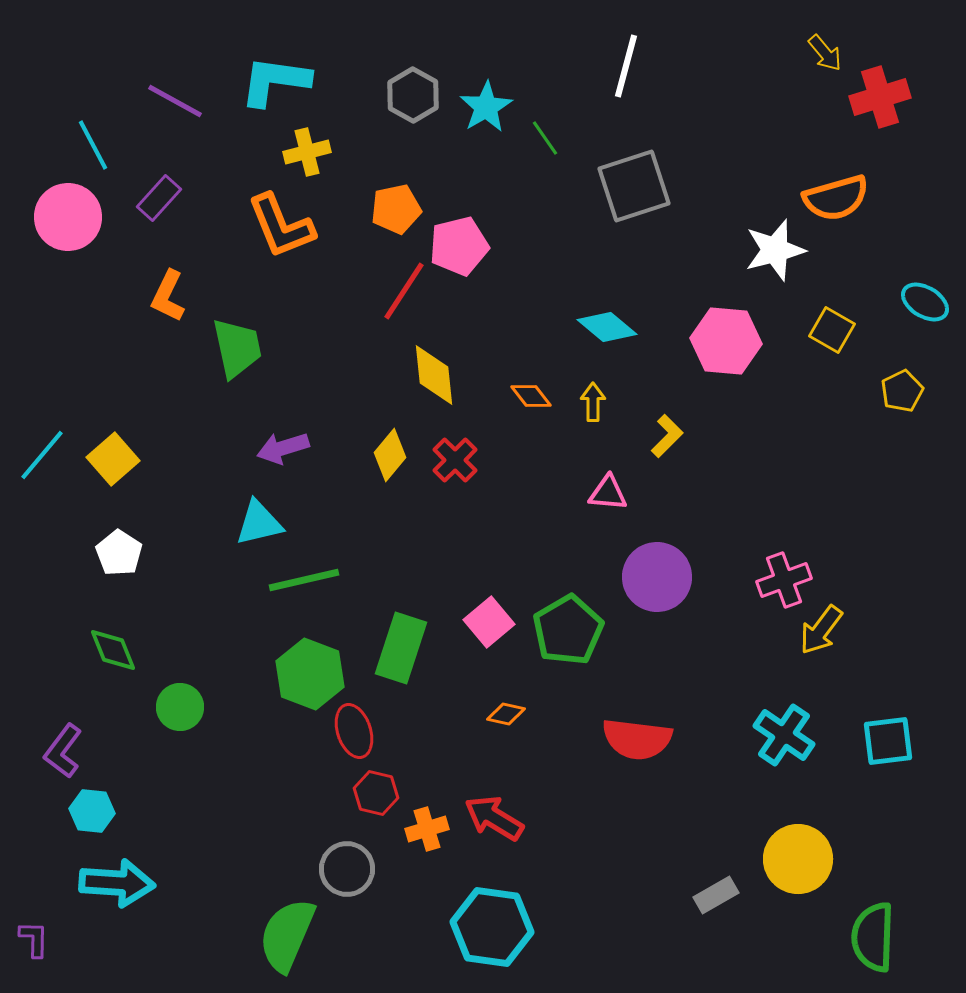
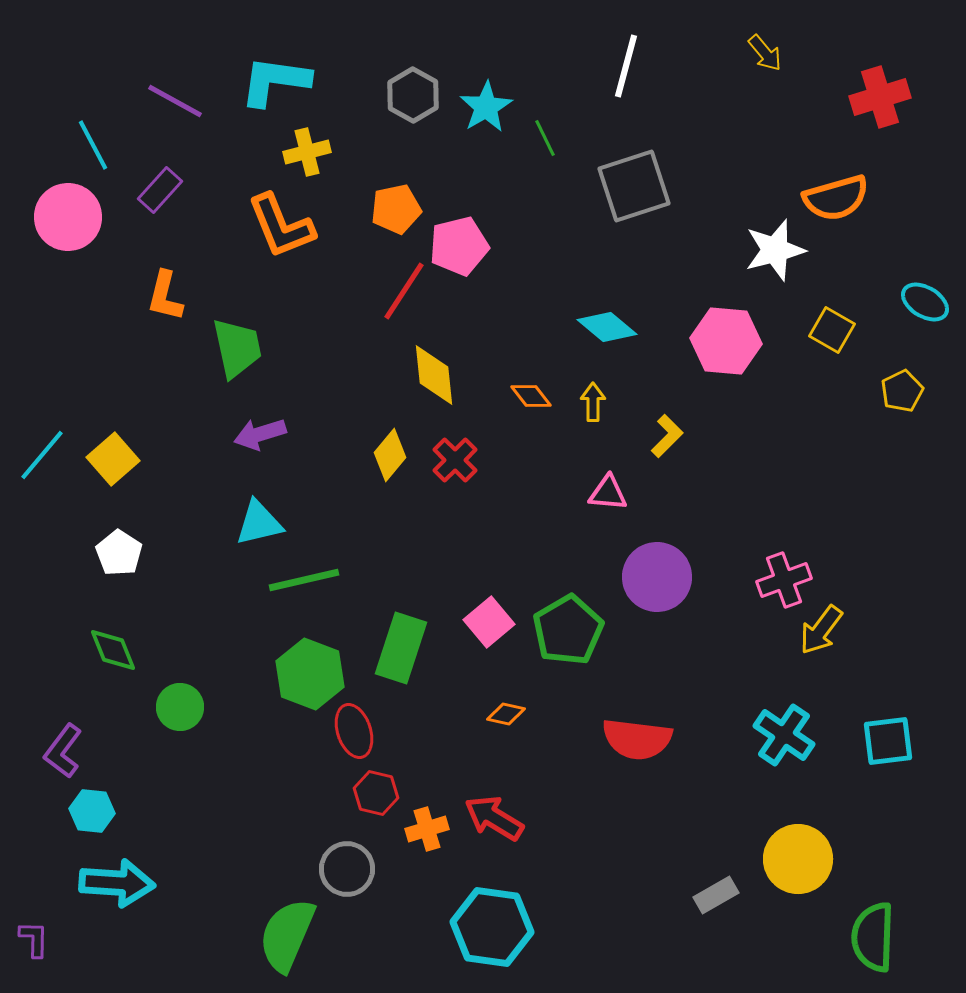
yellow arrow at (825, 53): moved 60 px left
green line at (545, 138): rotated 9 degrees clockwise
purple rectangle at (159, 198): moved 1 px right, 8 px up
orange L-shape at (168, 296): moved 3 px left; rotated 12 degrees counterclockwise
purple arrow at (283, 448): moved 23 px left, 14 px up
